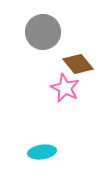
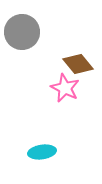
gray circle: moved 21 px left
